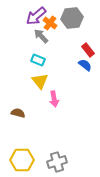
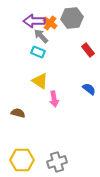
purple arrow: moved 2 px left, 5 px down; rotated 40 degrees clockwise
cyan rectangle: moved 8 px up
blue semicircle: moved 4 px right, 24 px down
yellow triangle: rotated 18 degrees counterclockwise
